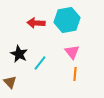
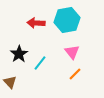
black star: rotated 12 degrees clockwise
orange line: rotated 40 degrees clockwise
